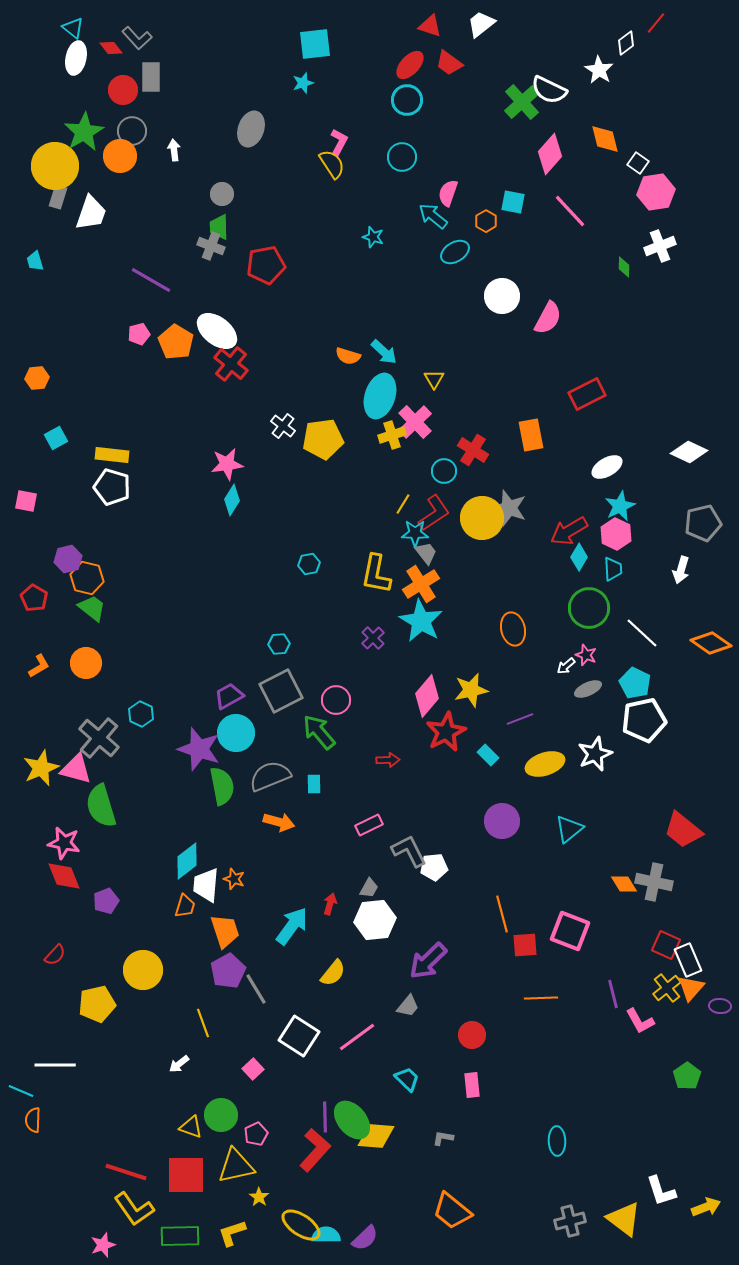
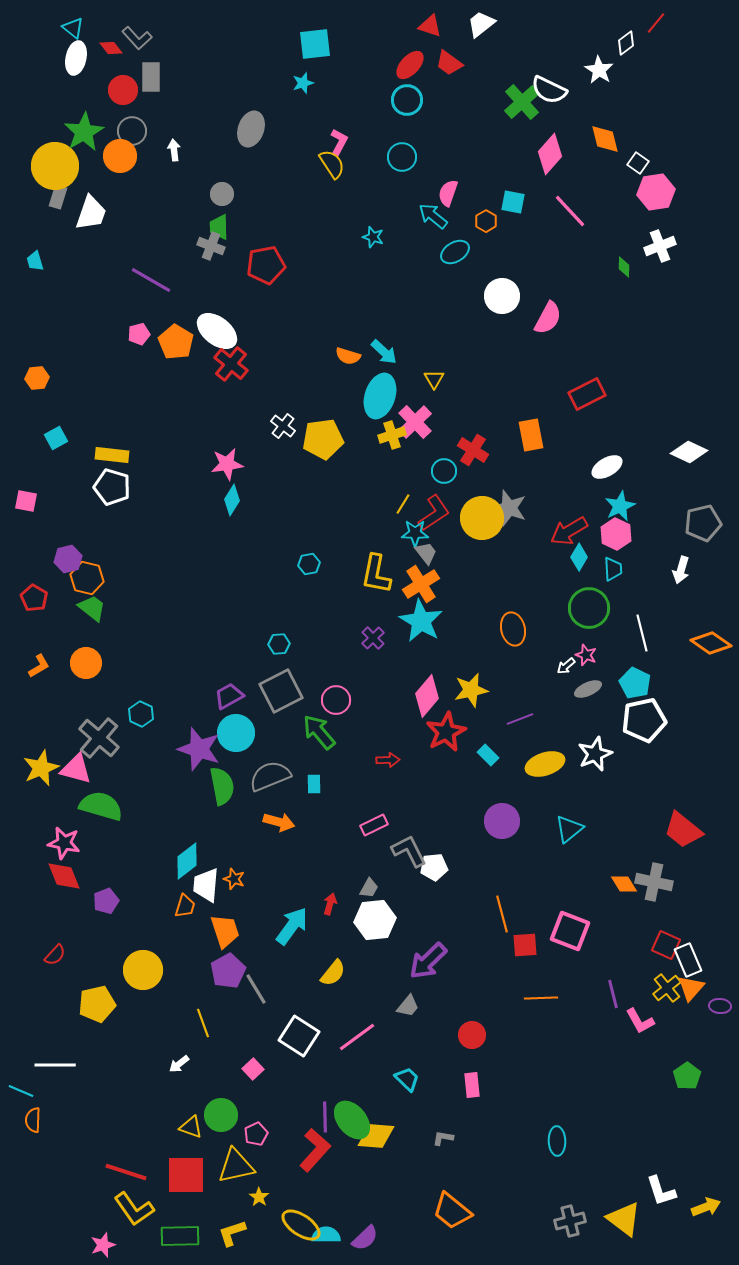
white line at (642, 633): rotated 33 degrees clockwise
green semicircle at (101, 806): rotated 123 degrees clockwise
pink rectangle at (369, 825): moved 5 px right
